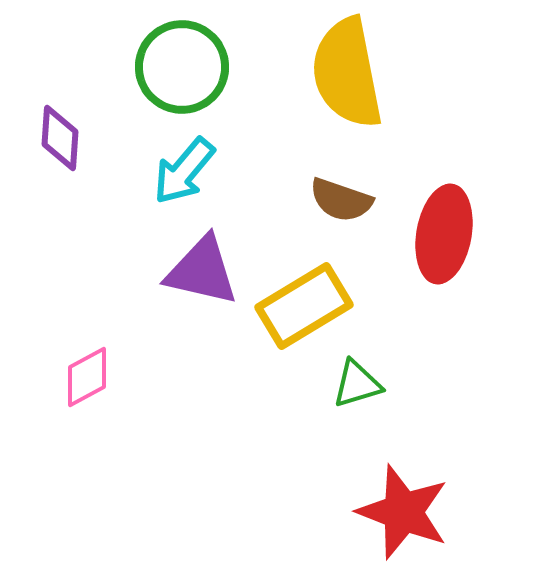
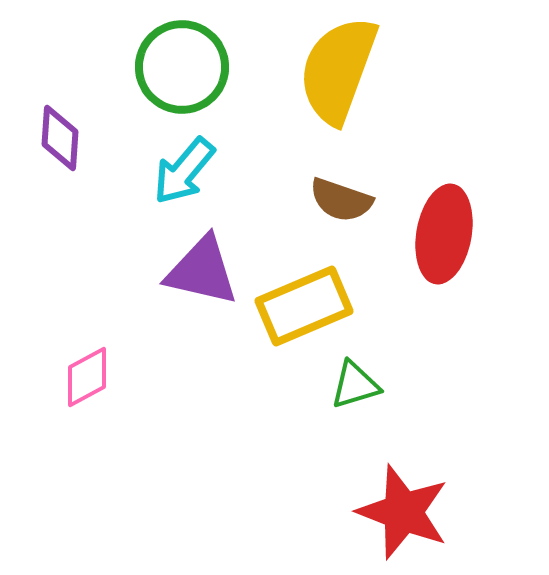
yellow semicircle: moved 9 px left, 3 px up; rotated 31 degrees clockwise
yellow rectangle: rotated 8 degrees clockwise
green triangle: moved 2 px left, 1 px down
